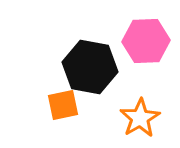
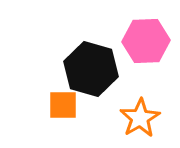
black hexagon: moved 1 px right, 2 px down; rotated 6 degrees clockwise
orange square: rotated 12 degrees clockwise
